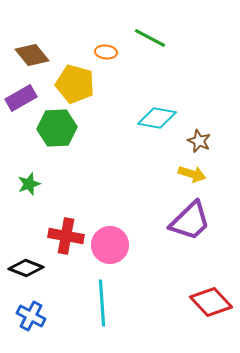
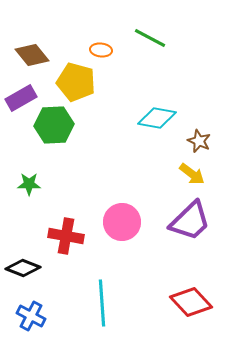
orange ellipse: moved 5 px left, 2 px up
yellow pentagon: moved 1 px right, 2 px up
green hexagon: moved 3 px left, 3 px up
yellow arrow: rotated 20 degrees clockwise
green star: rotated 20 degrees clockwise
pink circle: moved 12 px right, 23 px up
black diamond: moved 3 px left
red diamond: moved 20 px left
